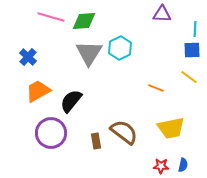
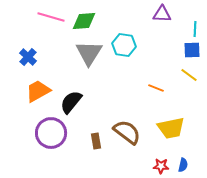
cyan hexagon: moved 4 px right, 3 px up; rotated 25 degrees counterclockwise
yellow line: moved 2 px up
black semicircle: moved 1 px down
brown semicircle: moved 3 px right
